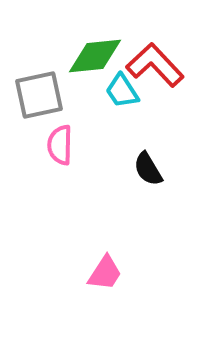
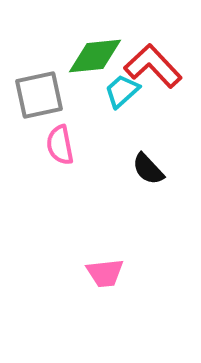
red L-shape: moved 2 px left, 1 px down
cyan trapezoid: rotated 81 degrees clockwise
pink semicircle: rotated 12 degrees counterclockwise
black semicircle: rotated 12 degrees counterclockwise
pink trapezoid: rotated 51 degrees clockwise
